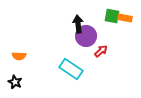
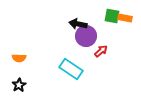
black arrow: rotated 72 degrees counterclockwise
orange semicircle: moved 2 px down
black star: moved 4 px right, 3 px down; rotated 16 degrees clockwise
